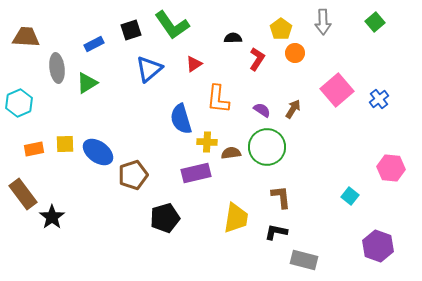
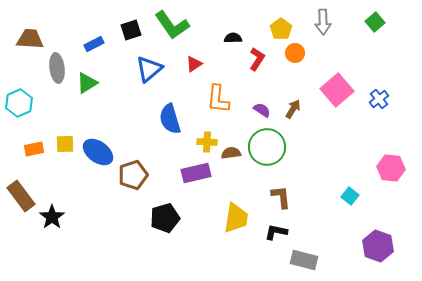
brown trapezoid: moved 4 px right, 2 px down
blue semicircle: moved 11 px left
brown rectangle: moved 2 px left, 2 px down
